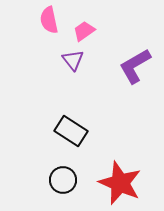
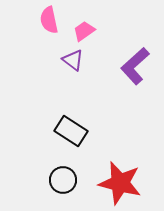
purple triangle: rotated 15 degrees counterclockwise
purple L-shape: rotated 12 degrees counterclockwise
red star: rotated 9 degrees counterclockwise
